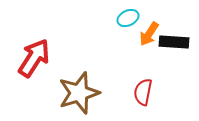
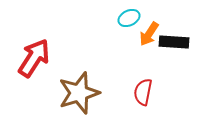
cyan ellipse: moved 1 px right
